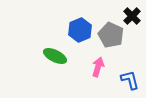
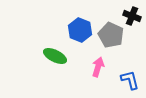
black cross: rotated 24 degrees counterclockwise
blue hexagon: rotated 15 degrees counterclockwise
